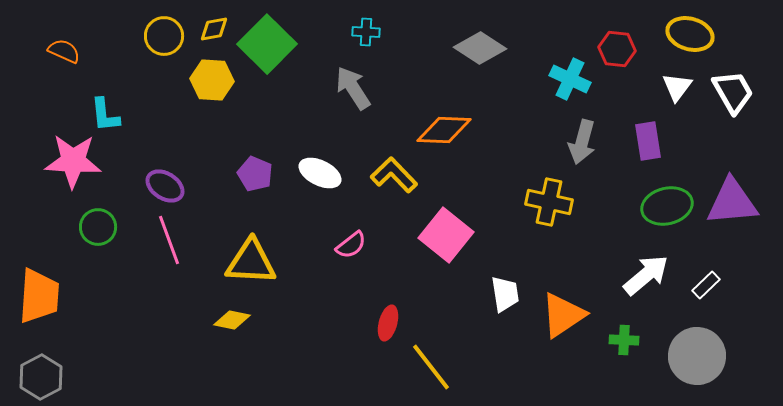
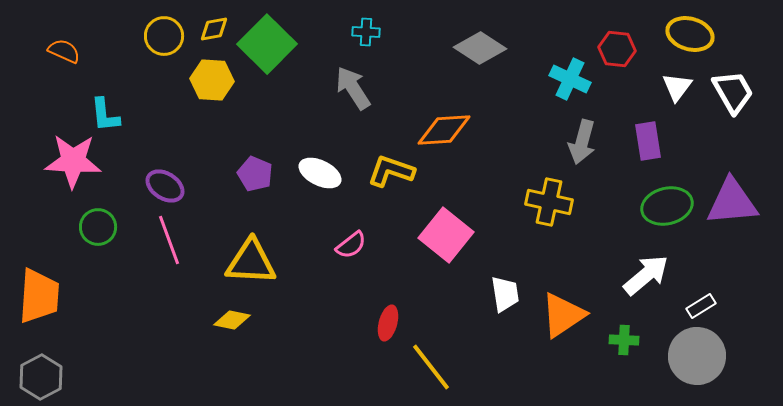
orange diamond at (444, 130): rotated 6 degrees counterclockwise
yellow L-shape at (394, 175): moved 3 px left, 4 px up; rotated 27 degrees counterclockwise
white rectangle at (706, 285): moved 5 px left, 21 px down; rotated 12 degrees clockwise
